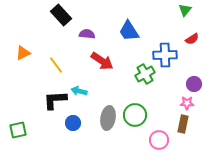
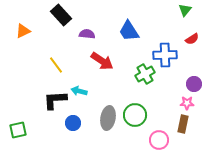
orange triangle: moved 22 px up
